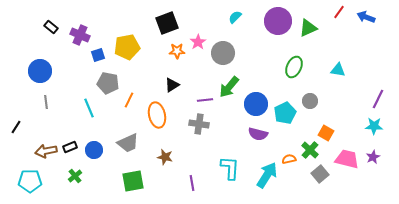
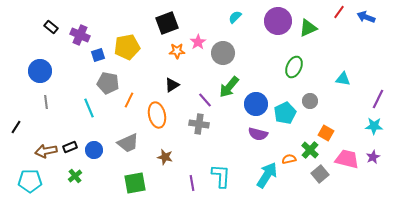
cyan triangle at (338, 70): moved 5 px right, 9 px down
purple line at (205, 100): rotated 56 degrees clockwise
cyan L-shape at (230, 168): moved 9 px left, 8 px down
green square at (133, 181): moved 2 px right, 2 px down
